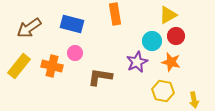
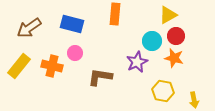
orange rectangle: rotated 15 degrees clockwise
orange star: moved 3 px right, 4 px up
